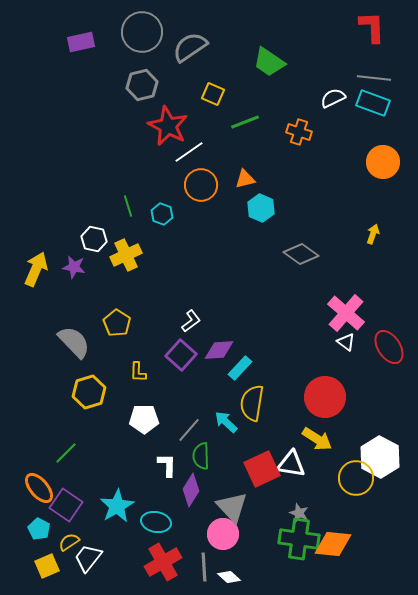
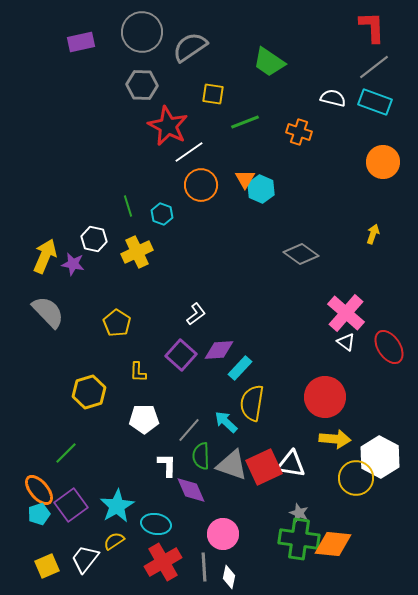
gray line at (374, 78): moved 11 px up; rotated 44 degrees counterclockwise
gray hexagon at (142, 85): rotated 16 degrees clockwise
yellow square at (213, 94): rotated 15 degrees counterclockwise
white semicircle at (333, 98): rotated 40 degrees clockwise
cyan rectangle at (373, 103): moved 2 px right, 1 px up
orange triangle at (245, 179): rotated 45 degrees counterclockwise
cyan hexagon at (261, 208): moved 19 px up
yellow cross at (126, 255): moved 11 px right, 3 px up
purple star at (74, 267): moved 1 px left, 3 px up
yellow arrow at (36, 269): moved 9 px right, 13 px up
white L-shape at (191, 321): moved 5 px right, 7 px up
gray semicircle at (74, 342): moved 26 px left, 30 px up
yellow arrow at (317, 439): moved 18 px right; rotated 28 degrees counterclockwise
red square at (262, 469): moved 2 px right, 2 px up
orange ellipse at (39, 488): moved 2 px down
purple diamond at (191, 490): rotated 56 degrees counterclockwise
purple square at (66, 505): moved 5 px right; rotated 20 degrees clockwise
gray triangle at (232, 507): moved 42 px up; rotated 28 degrees counterclockwise
cyan ellipse at (156, 522): moved 2 px down
cyan pentagon at (39, 529): moved 15 px up; rotated 25 degrees clockwise
yellow semicircle at (69, 542): moved 45 px right, 1 px up
white trapezoid at (88, 558): moved 3 px left, 1 px down
white diamond at (229, 577): rotated 60 degrees clockwise
